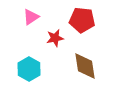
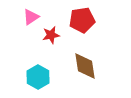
red pentagon: rotated 15 degrees counterclockwise
red star: moved 4 px left, 3 px up
cyan hexagon: moved 9 px right, 8 px down
